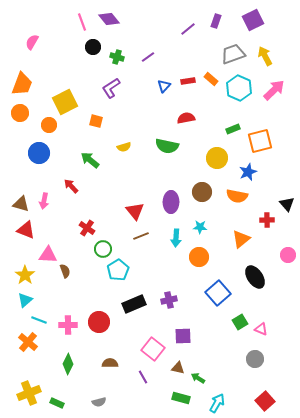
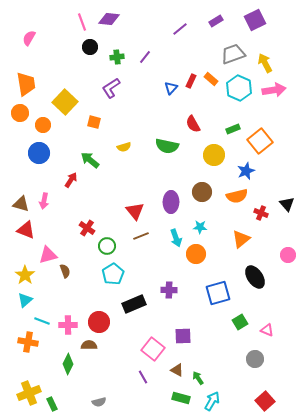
purple diamond at (109, 19): rotated 45 degrees counterclockwise
purple square at (253, 20): moved 2 px right
purple rectangle at (216, 21): rotated 40 degrees clockwise
purple line at (188, 29): moved 8 px left
pink semicircle at (32, 42): moved 3 px left, 4 px up
black circle at (93, 47): moved 3 px left
yellow arrow at (265, 56): moved 7 px down
green cross at (117, 57): rotated 24 degrees counterclockwise
purple line at (148, 57): moved 3 px left; rotated 16 degrees counterclockwise
red rectangle at (188, 81): moved 3 px right; rotated 56 degrees counterclockwise
orange trapezoid at (22, 84): moved 4 px right; rotated 30 degrees counterclockwise
blue triangle at (164, 86): moved 7 px right, 2 px down
pink arrow at (274, 90): rotated 35 degrees clockwise
yellow square at (65, 102): rotated 20 degrees counterclockwise
red semicircle at (186, 118): moved 7 px right, 6 px down; rotated 108 degrees counterclockwise
orange square at (96, 121): moved 2 px left, 1 px down
orange circle at (49, 125): moved 6 px left
orange square at (260, 141): rotated 25 degrees counterclockwise
yellow circle at (217, 158): moved 3 px left, 3 px up
blue star at (248, 172): moved 2 px left, 1 px up
red arrow at (71, 186): moved 6 px up; rotated 77 degrees clockwise
orange semicircle at (237, 196): rotated 25 degrees counterclockwise
red cross at (267, 220): moved 6 px left, 7 px up; rotated 24 degrees clockwise
cyan arrow at (176, 238): rotated 24 degrees counterclockwise
green circle at (103, 249): moved 4 px right, 3 px up
pink triangle at (48, 255): rotated 18 degrees counterclockwise
orange circle at (199, 257): moved 3 px left, 3 px up
cyan pentagon at (118, 270): moved 5 px left, 4 px down
blue square at (218, 293): rotated 25 degrees clockwise
purple cross at (169, 300): moved 10 px up; rotated 14 degrees clockwise
cyan line at (39, 320): moved 3 px right, 1 px down
pink triangle at (261, 329): moved 6 px right, 1 px down
orange cross at (28, 342): rotated 30 degrees counterclockwise
brown semicircle at (110, 363): moved 21 px left, 18 px up
brown triangle at (178, 368): moved 1 px left, 2 px down; rotated 16 degrees clockwise
green arrow at (198, 378): rotated 24 degrees clockwise
green rectangle at (57, 403): moved 5 px left, 1 px down; rotated 40 degrees clockwise
cyan arrow at (217, 403): moved 5 px left, 2 px up
